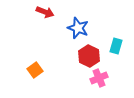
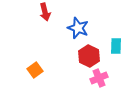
red arrow: rotated 54 degrees clockwise
cyan rectangle: rotated 14 degrees counterclockwise
